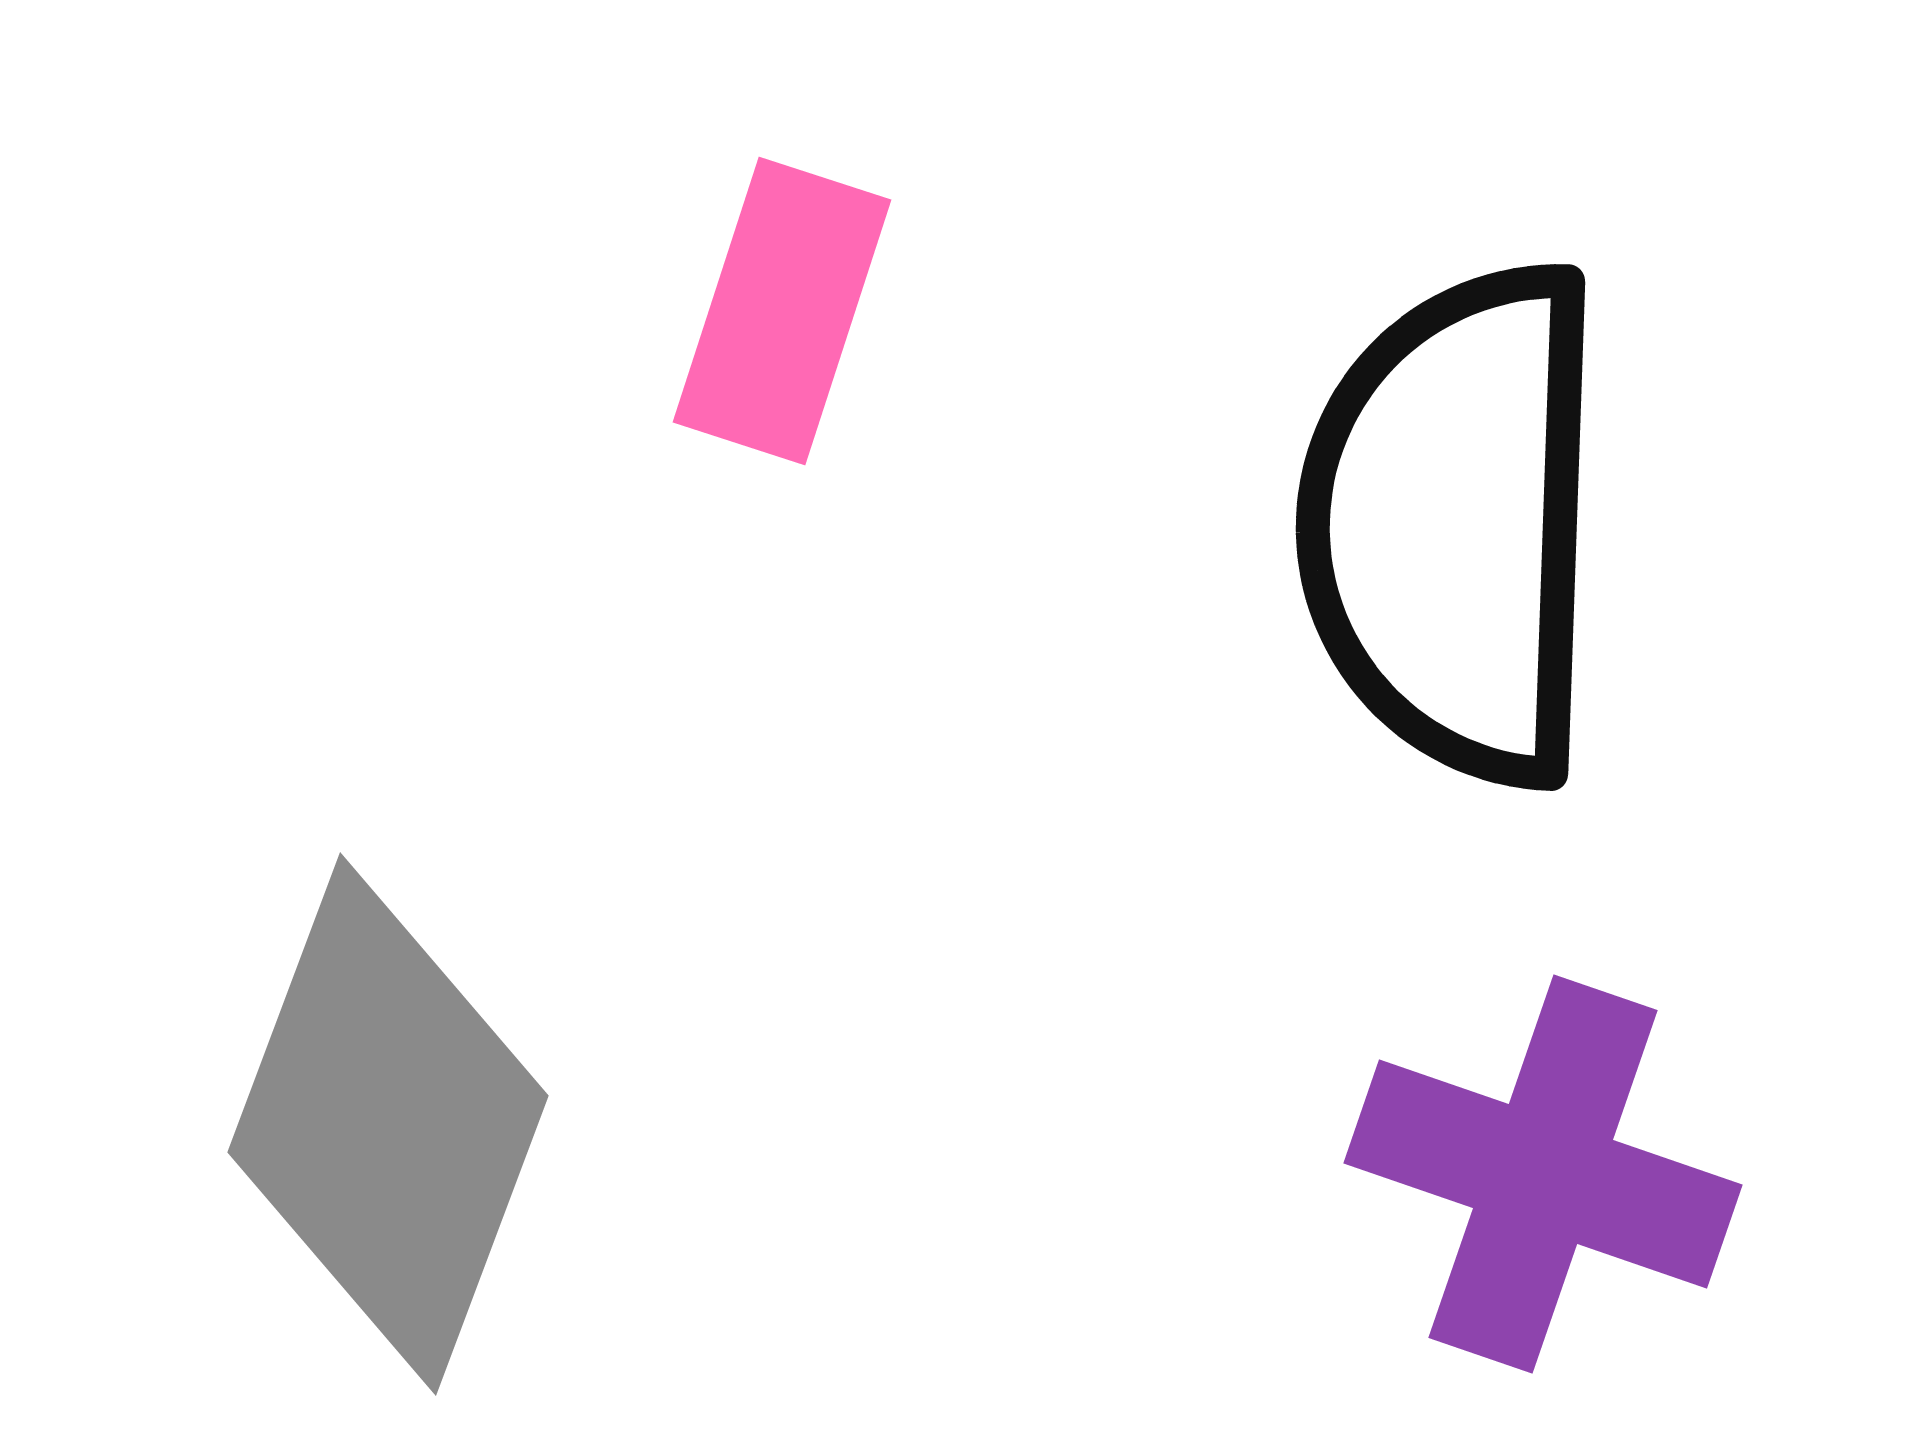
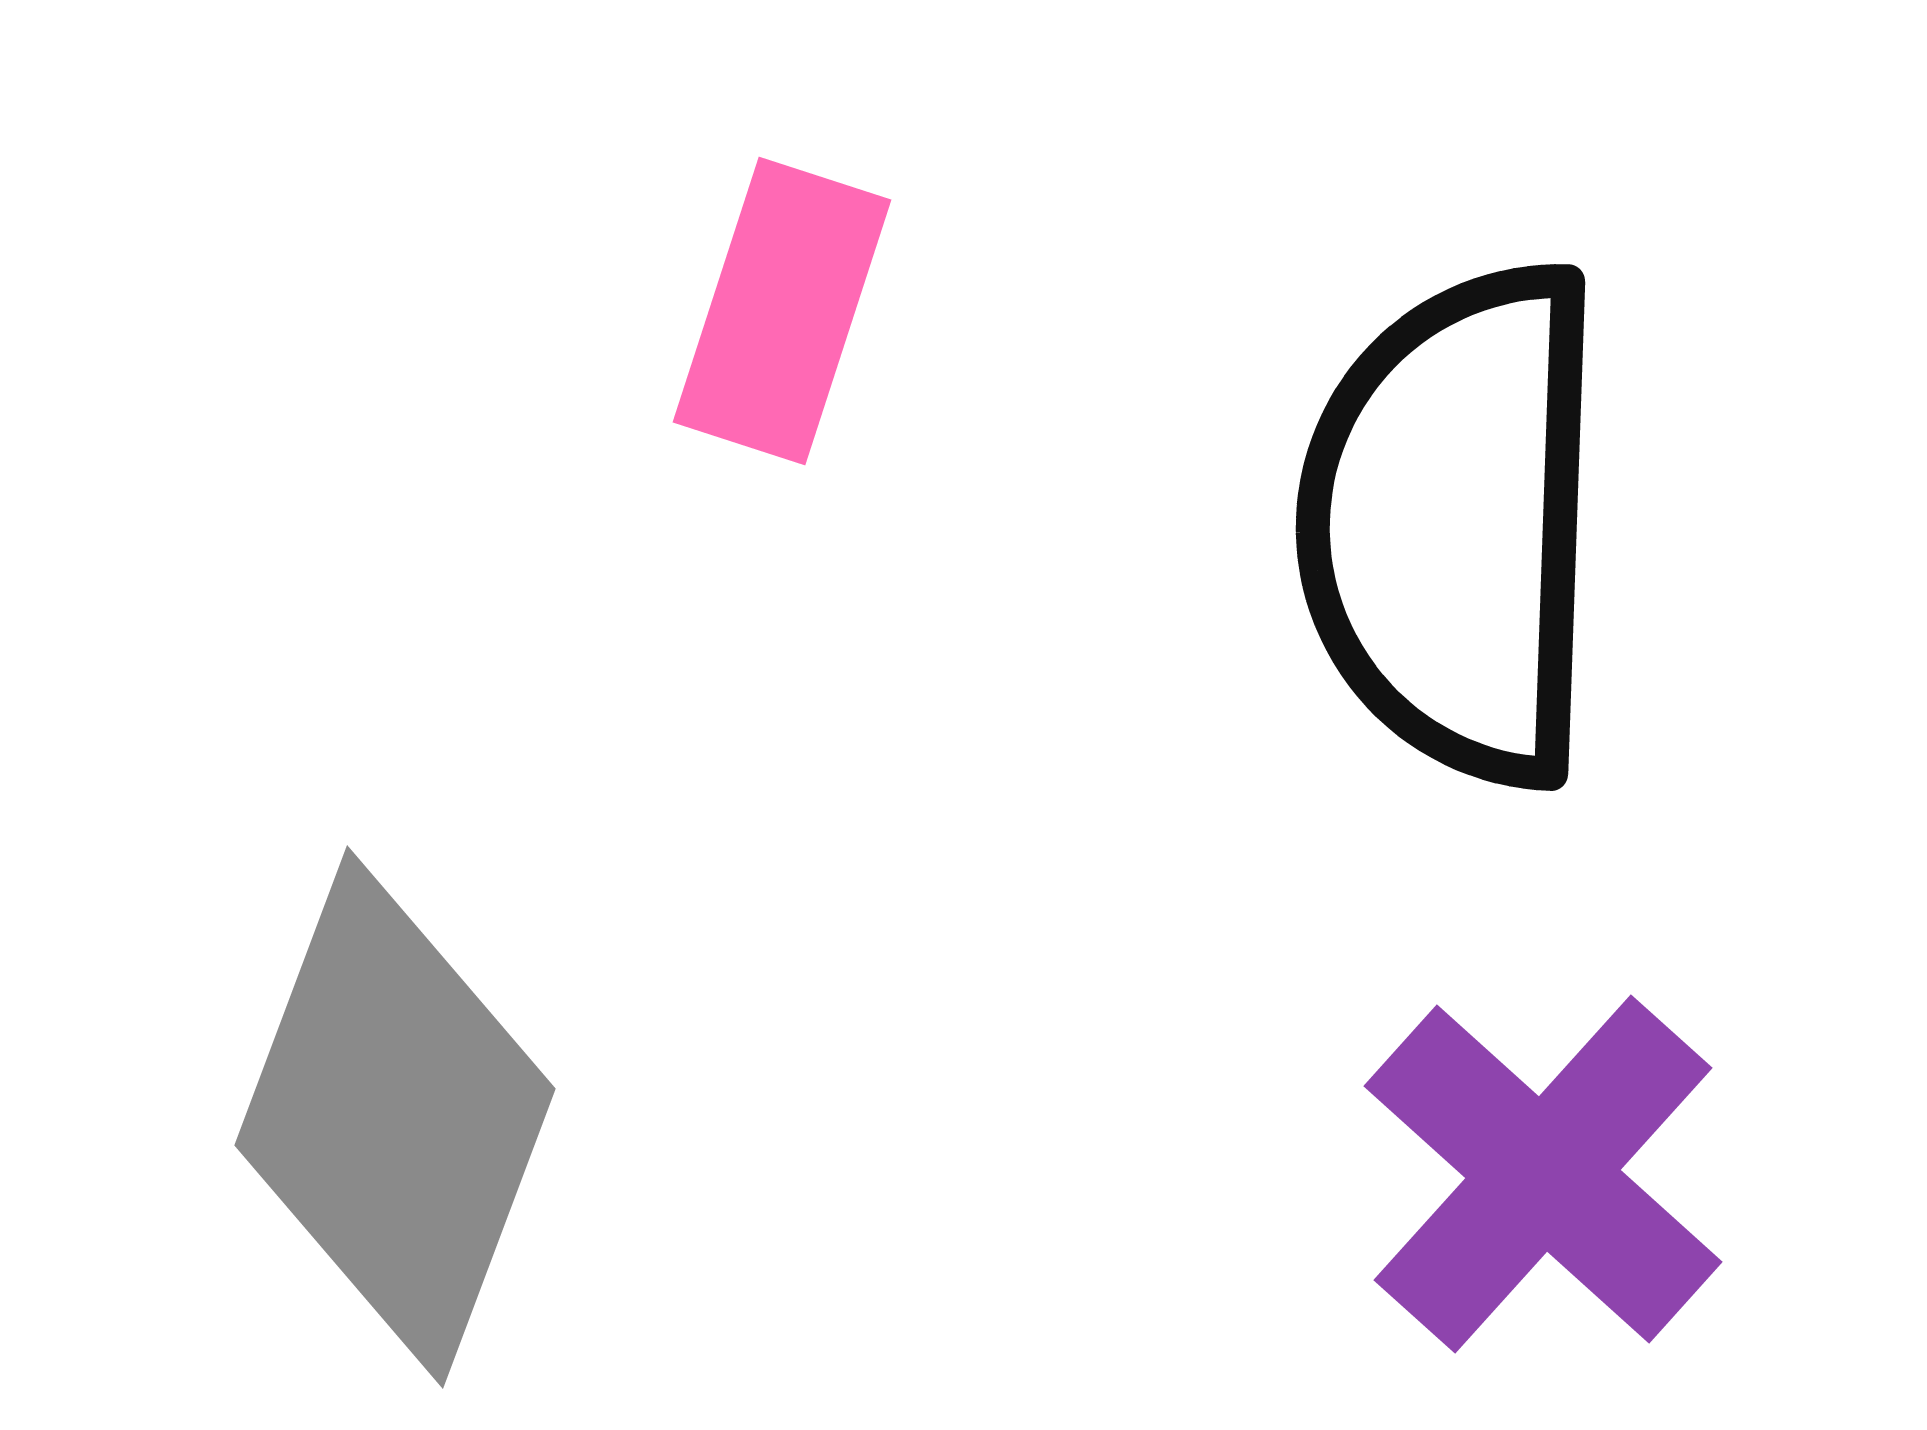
gray diamond: moved 7 px right, 7 px up
purple cross: rotated 23 degrees clockwise
